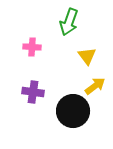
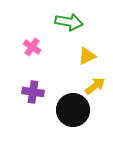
green arrow: rotated 100 degrees counterclockwise
pink cross: rotated 30 degrees clockwise
yellow triangle: rotated 42 degrees clockwise
black circle: moved 1 px up
